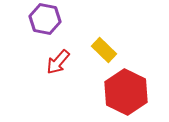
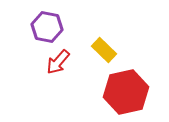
purple hexagon: moved 2 px right, 8 px down
red hexagon: rotated 21 degrees clockwise
